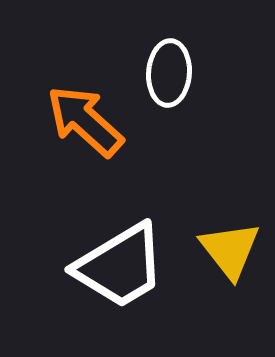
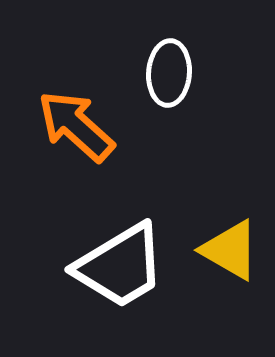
orange arrow: moved 9 px left, 5 px down
yellow triangle: rotated 22 degrees counterclockwise
